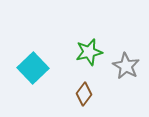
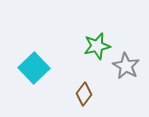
green star: moved 8 px right, 6 px up
cyan square: moved 1 px right
